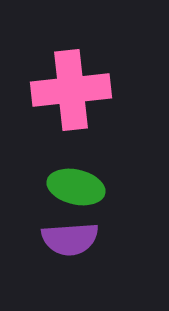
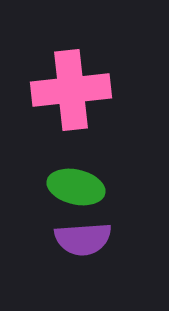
purple semicircle: moved 13 px right
